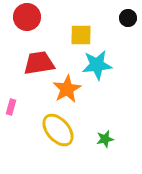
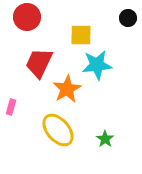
red trapezoid: rotated 56 degrees counterclockwise
green star: rotated 24 degrees counterclockwise
